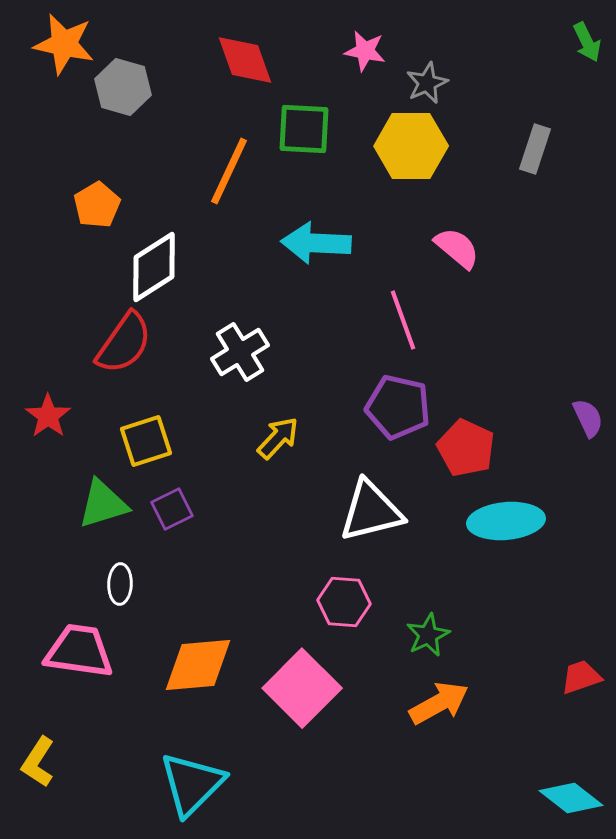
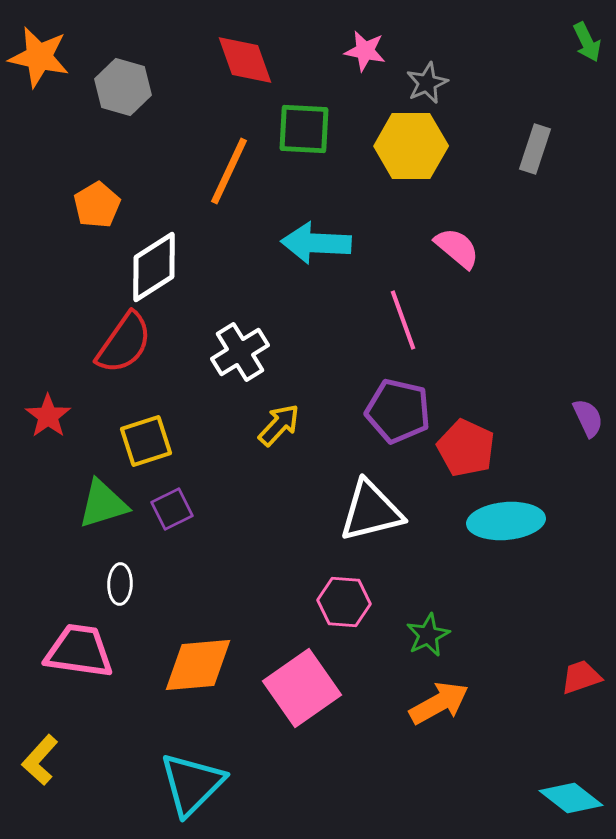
orange star: moved 25 px left, 13 px down
purple pentagon: moved 4 px down
yellow arrow: moved 1 px right, 13 px up
pink square: rotated 10 degrees clockwise
yellow L-shape: moved 2 px right, 2 px up; rotated 9 degrees clockwise
